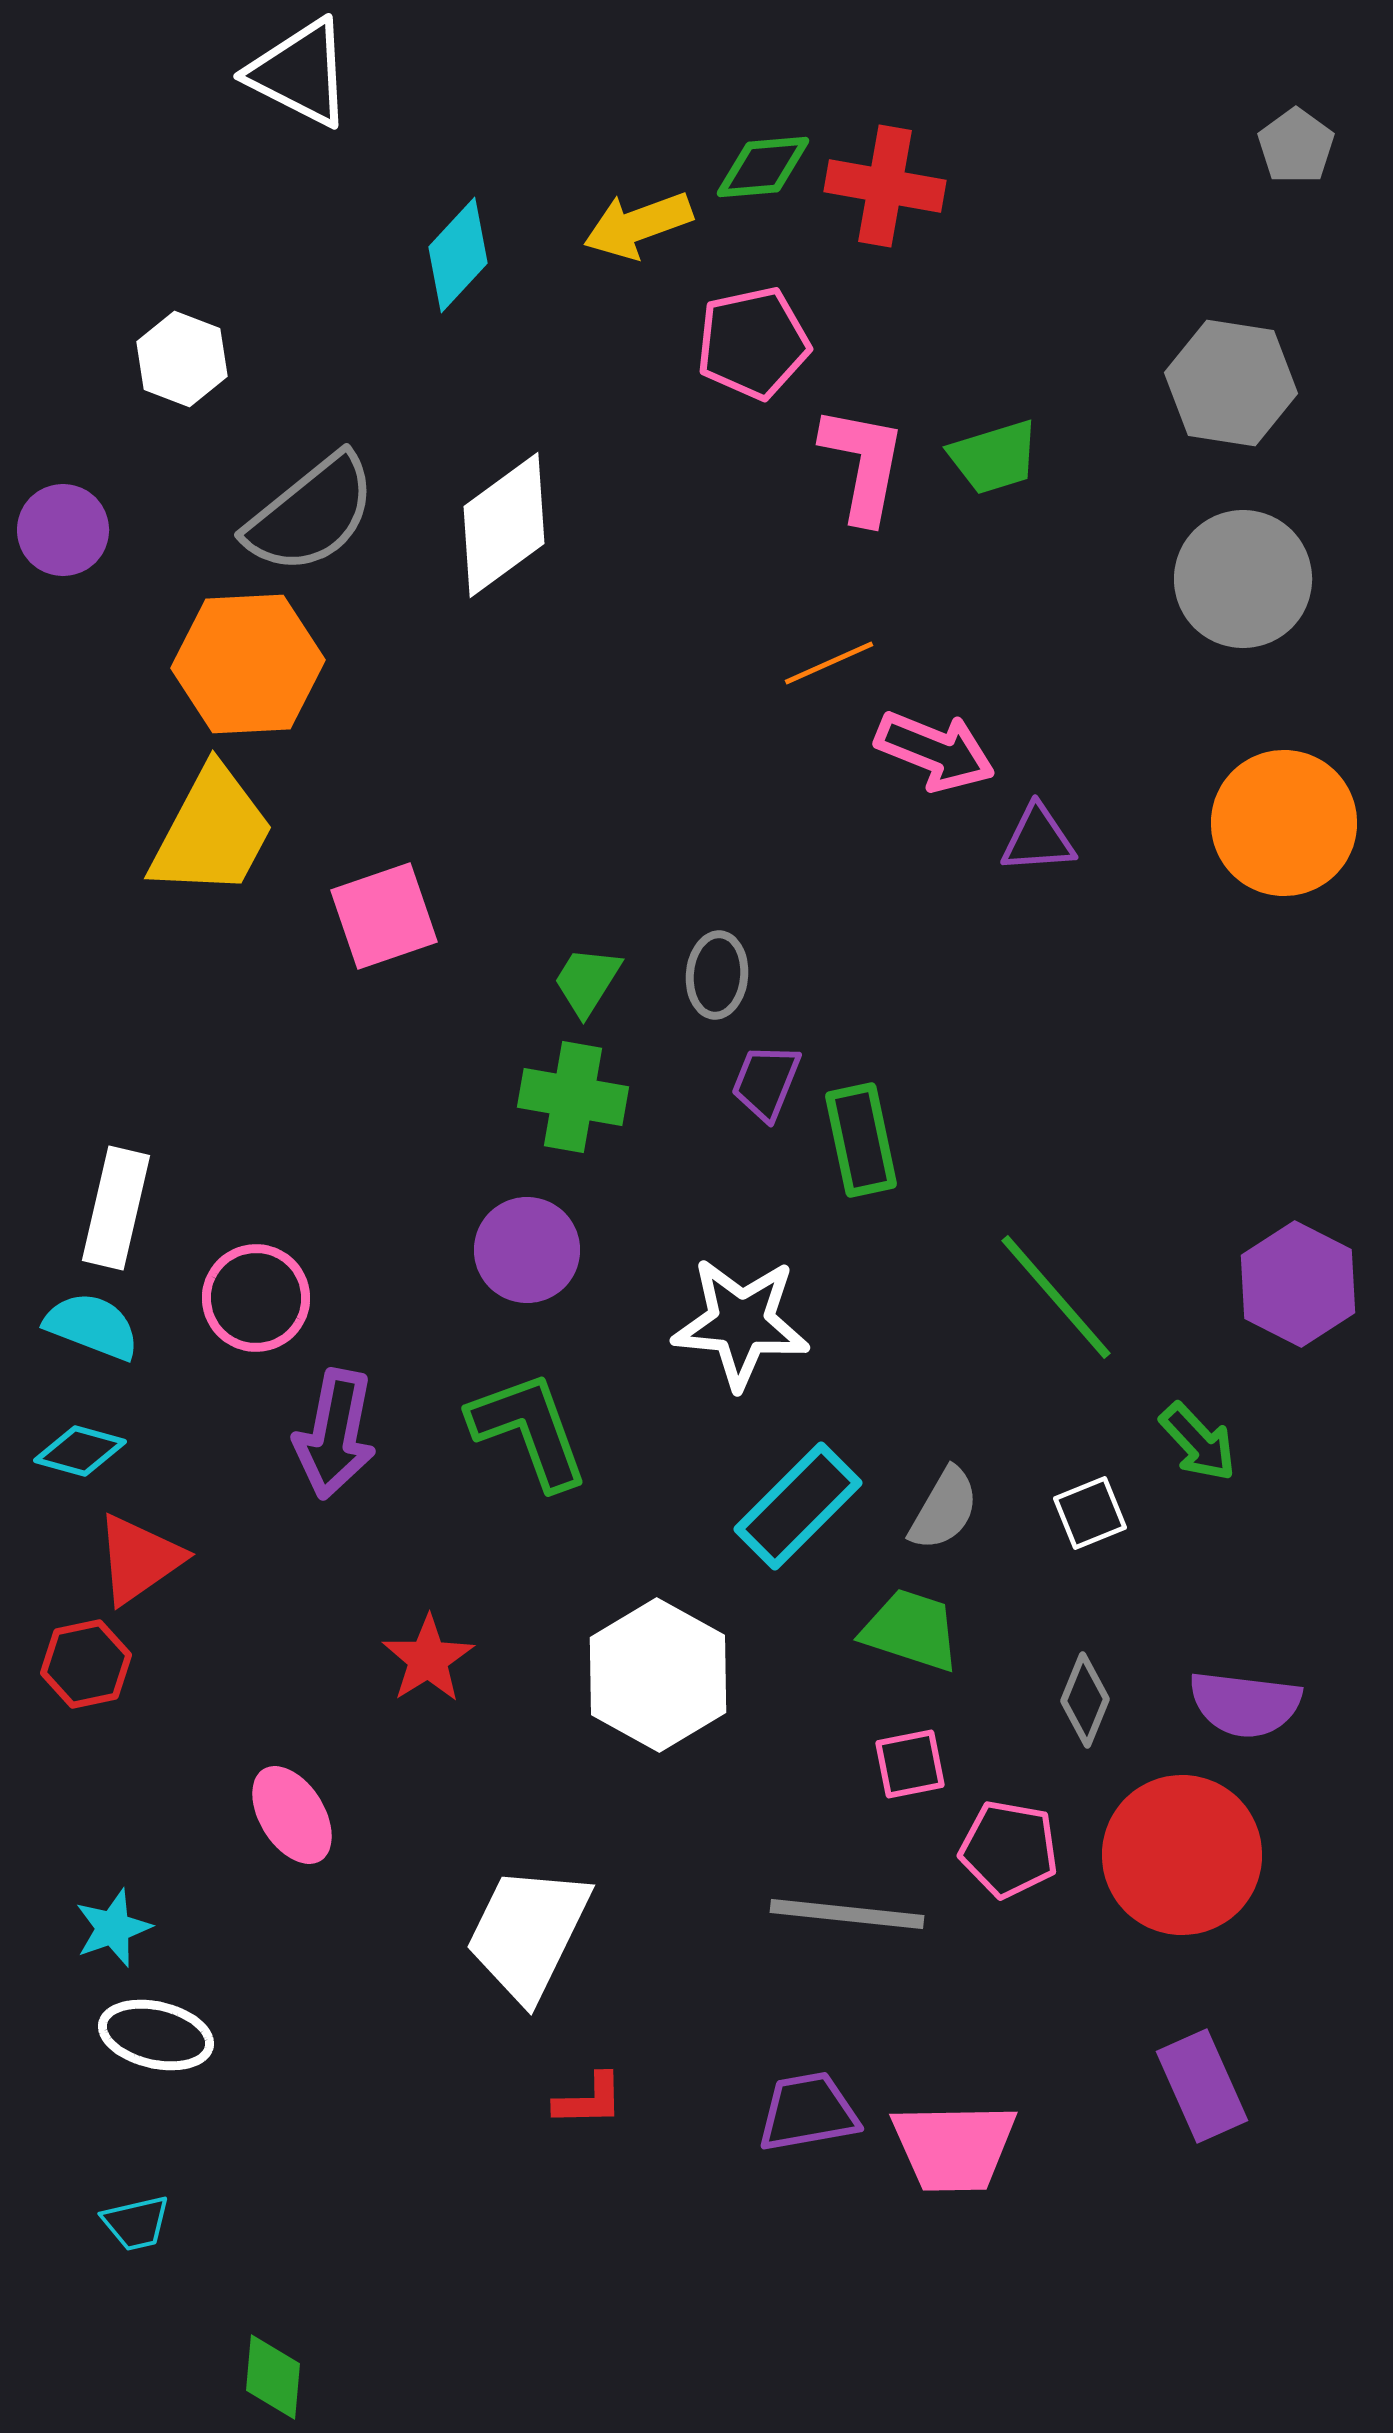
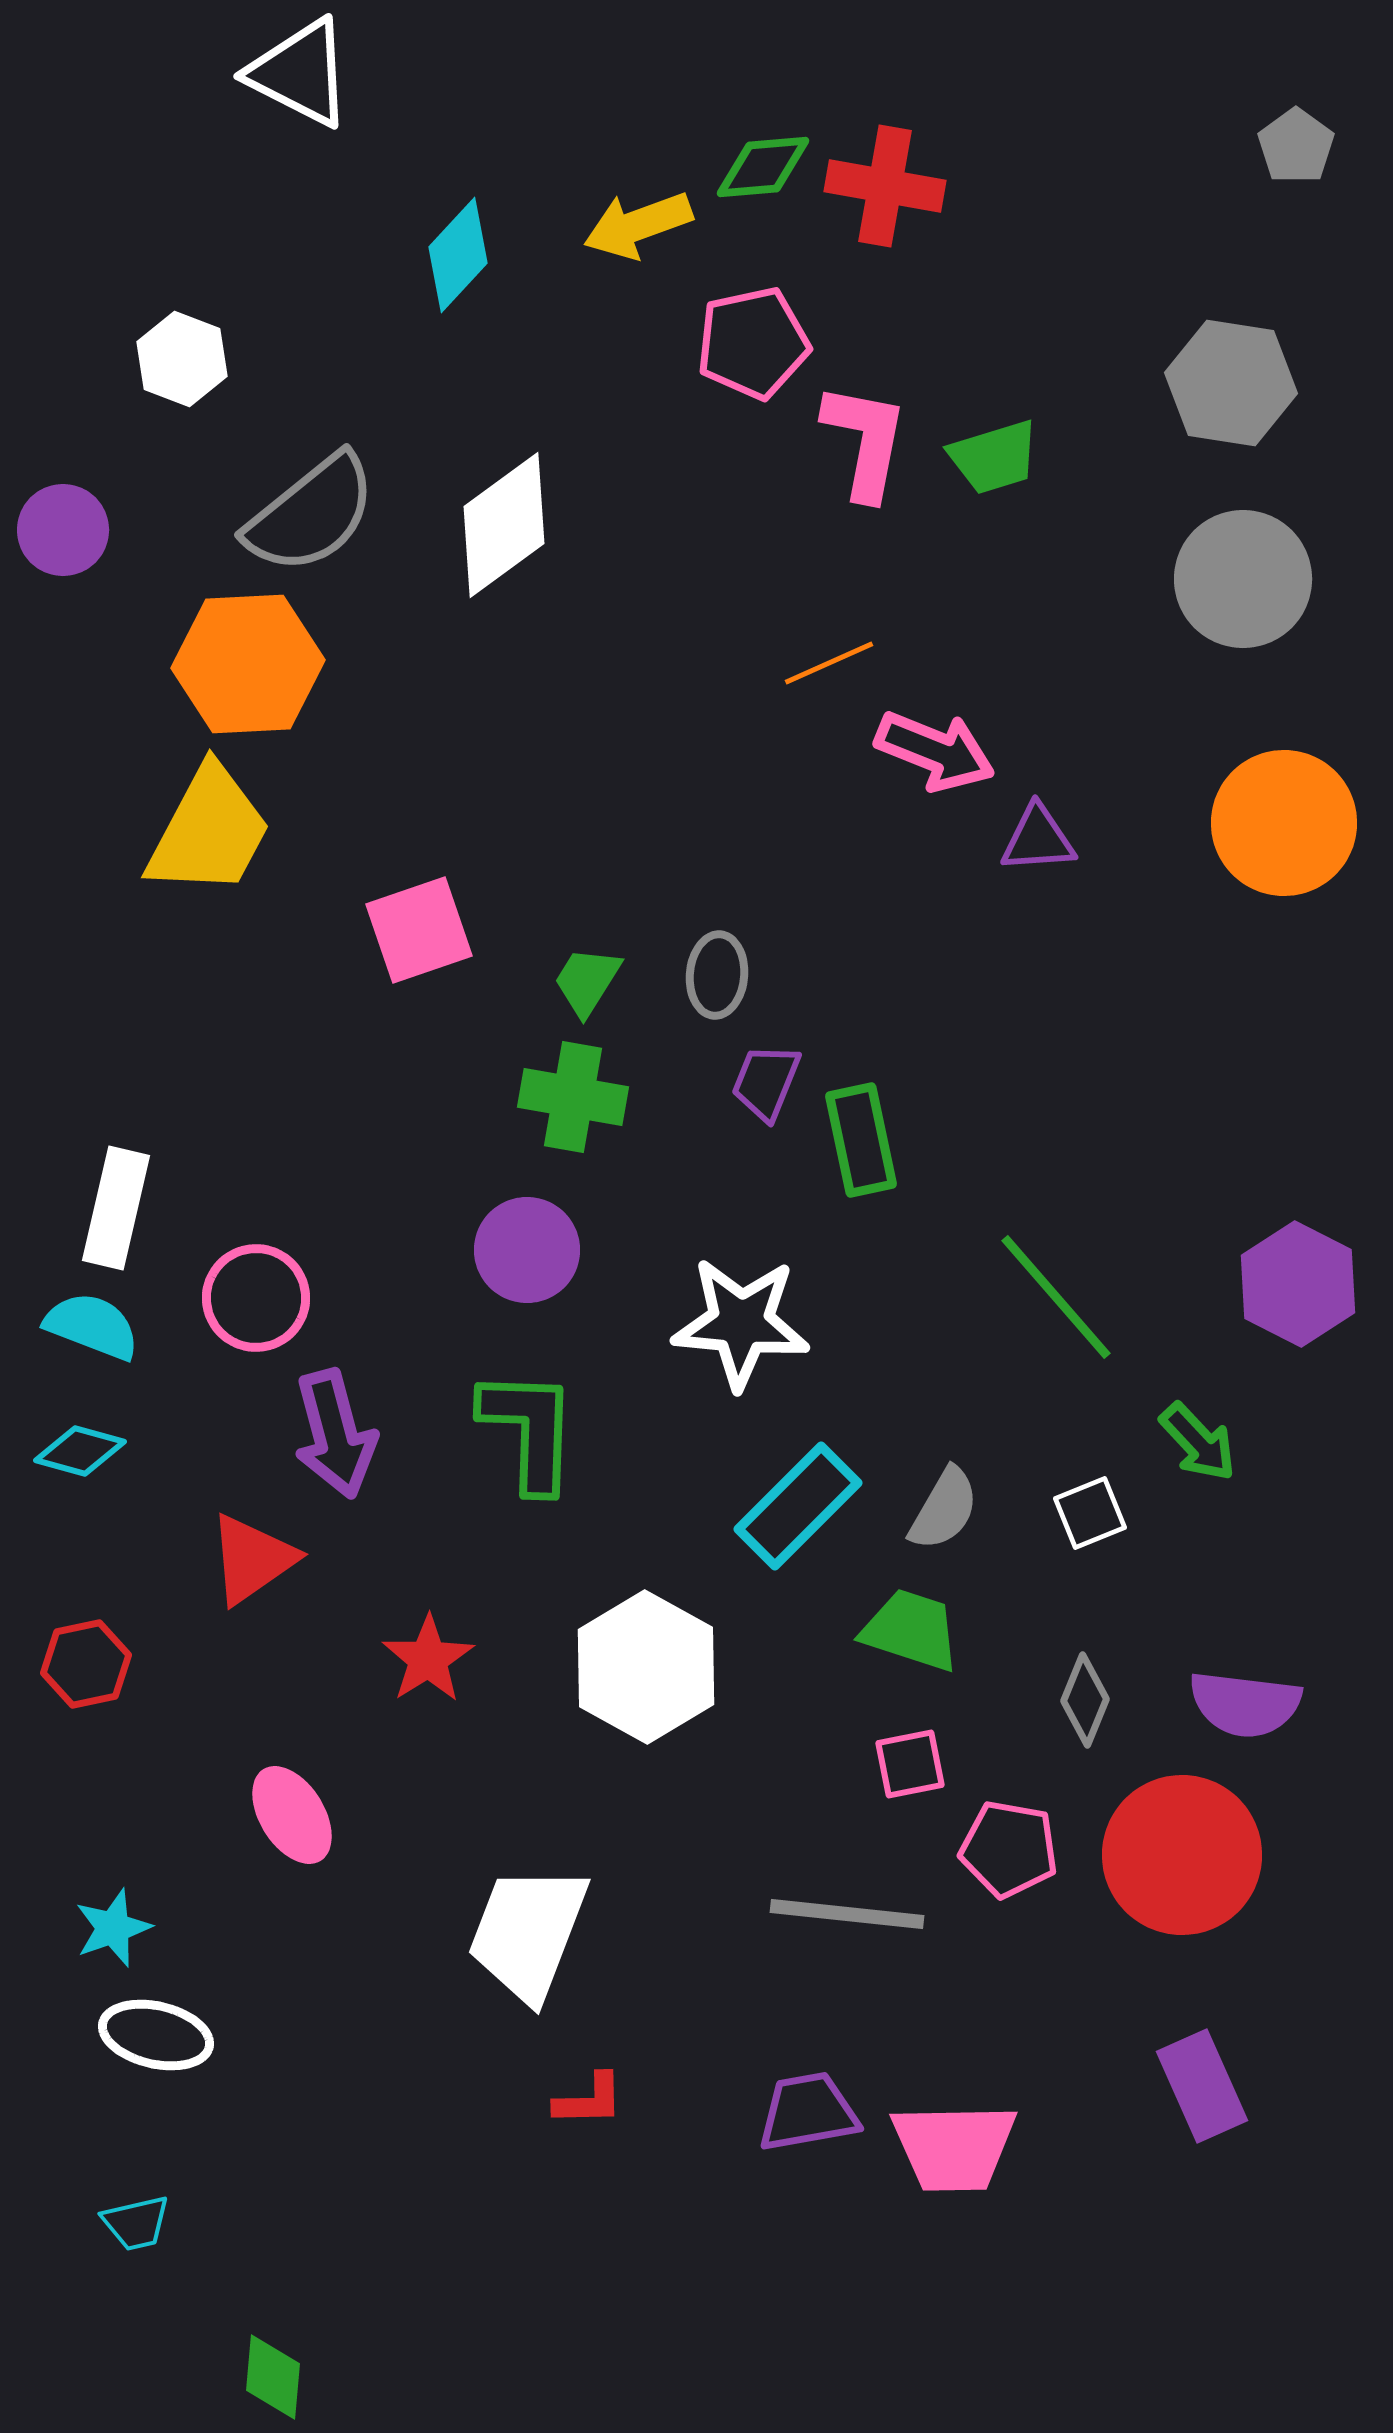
pink L-shape at (863, 464): moved 2 px right, 23 px up
yellow trapezoid at (212, 832): moved 3 px left, 1 px up
pink square at (384, 916): moved 35 px right, 14 px down
green L-shape at (529, 1430): rotated 22 degrees clockwise
purple arrow at (335, 1434): rotated 26 degrees counterclockwise
red triangle at (139, 1559): moved 113 px right
white hexagon at (658, 1675): moved 12 px left, 8 px up
white trapezoid at (528, 1933): rotated 5 degrees counterclockwise
